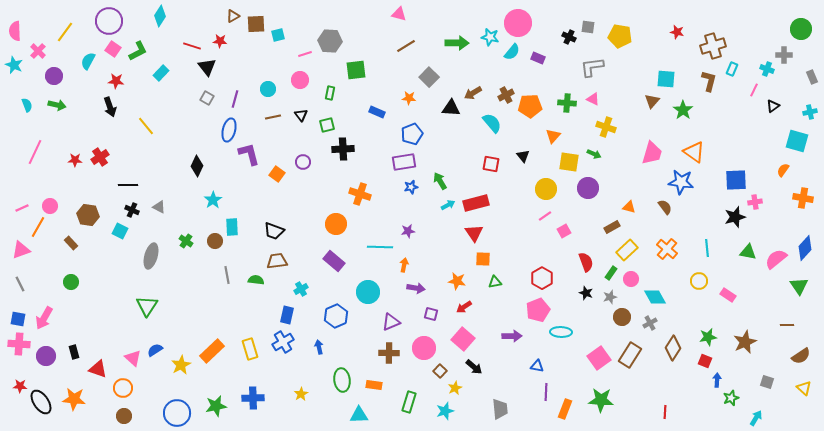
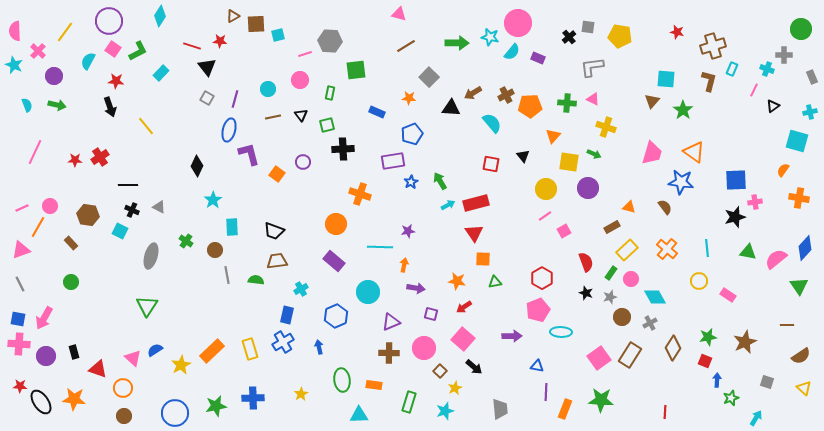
black cross at (569, 37): rotated 24 degrees clockwise
purple rectangle at (404, 162): moved 11 px left, 1 px up
blue star at (411, 187): moved 5 px up; rotated 16 degrees counterclockwise
orange cross at (803, 198): moved 4 px left
brown circle at (215, 241): moved 9 px down
blue circle at (177, 413): moved 2 px left
